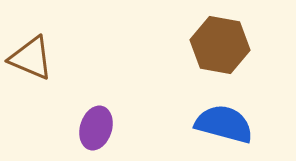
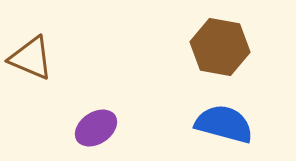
brown hexagon: moved 2 px down
purple ellipse: rotated 39 degrees clockwise
